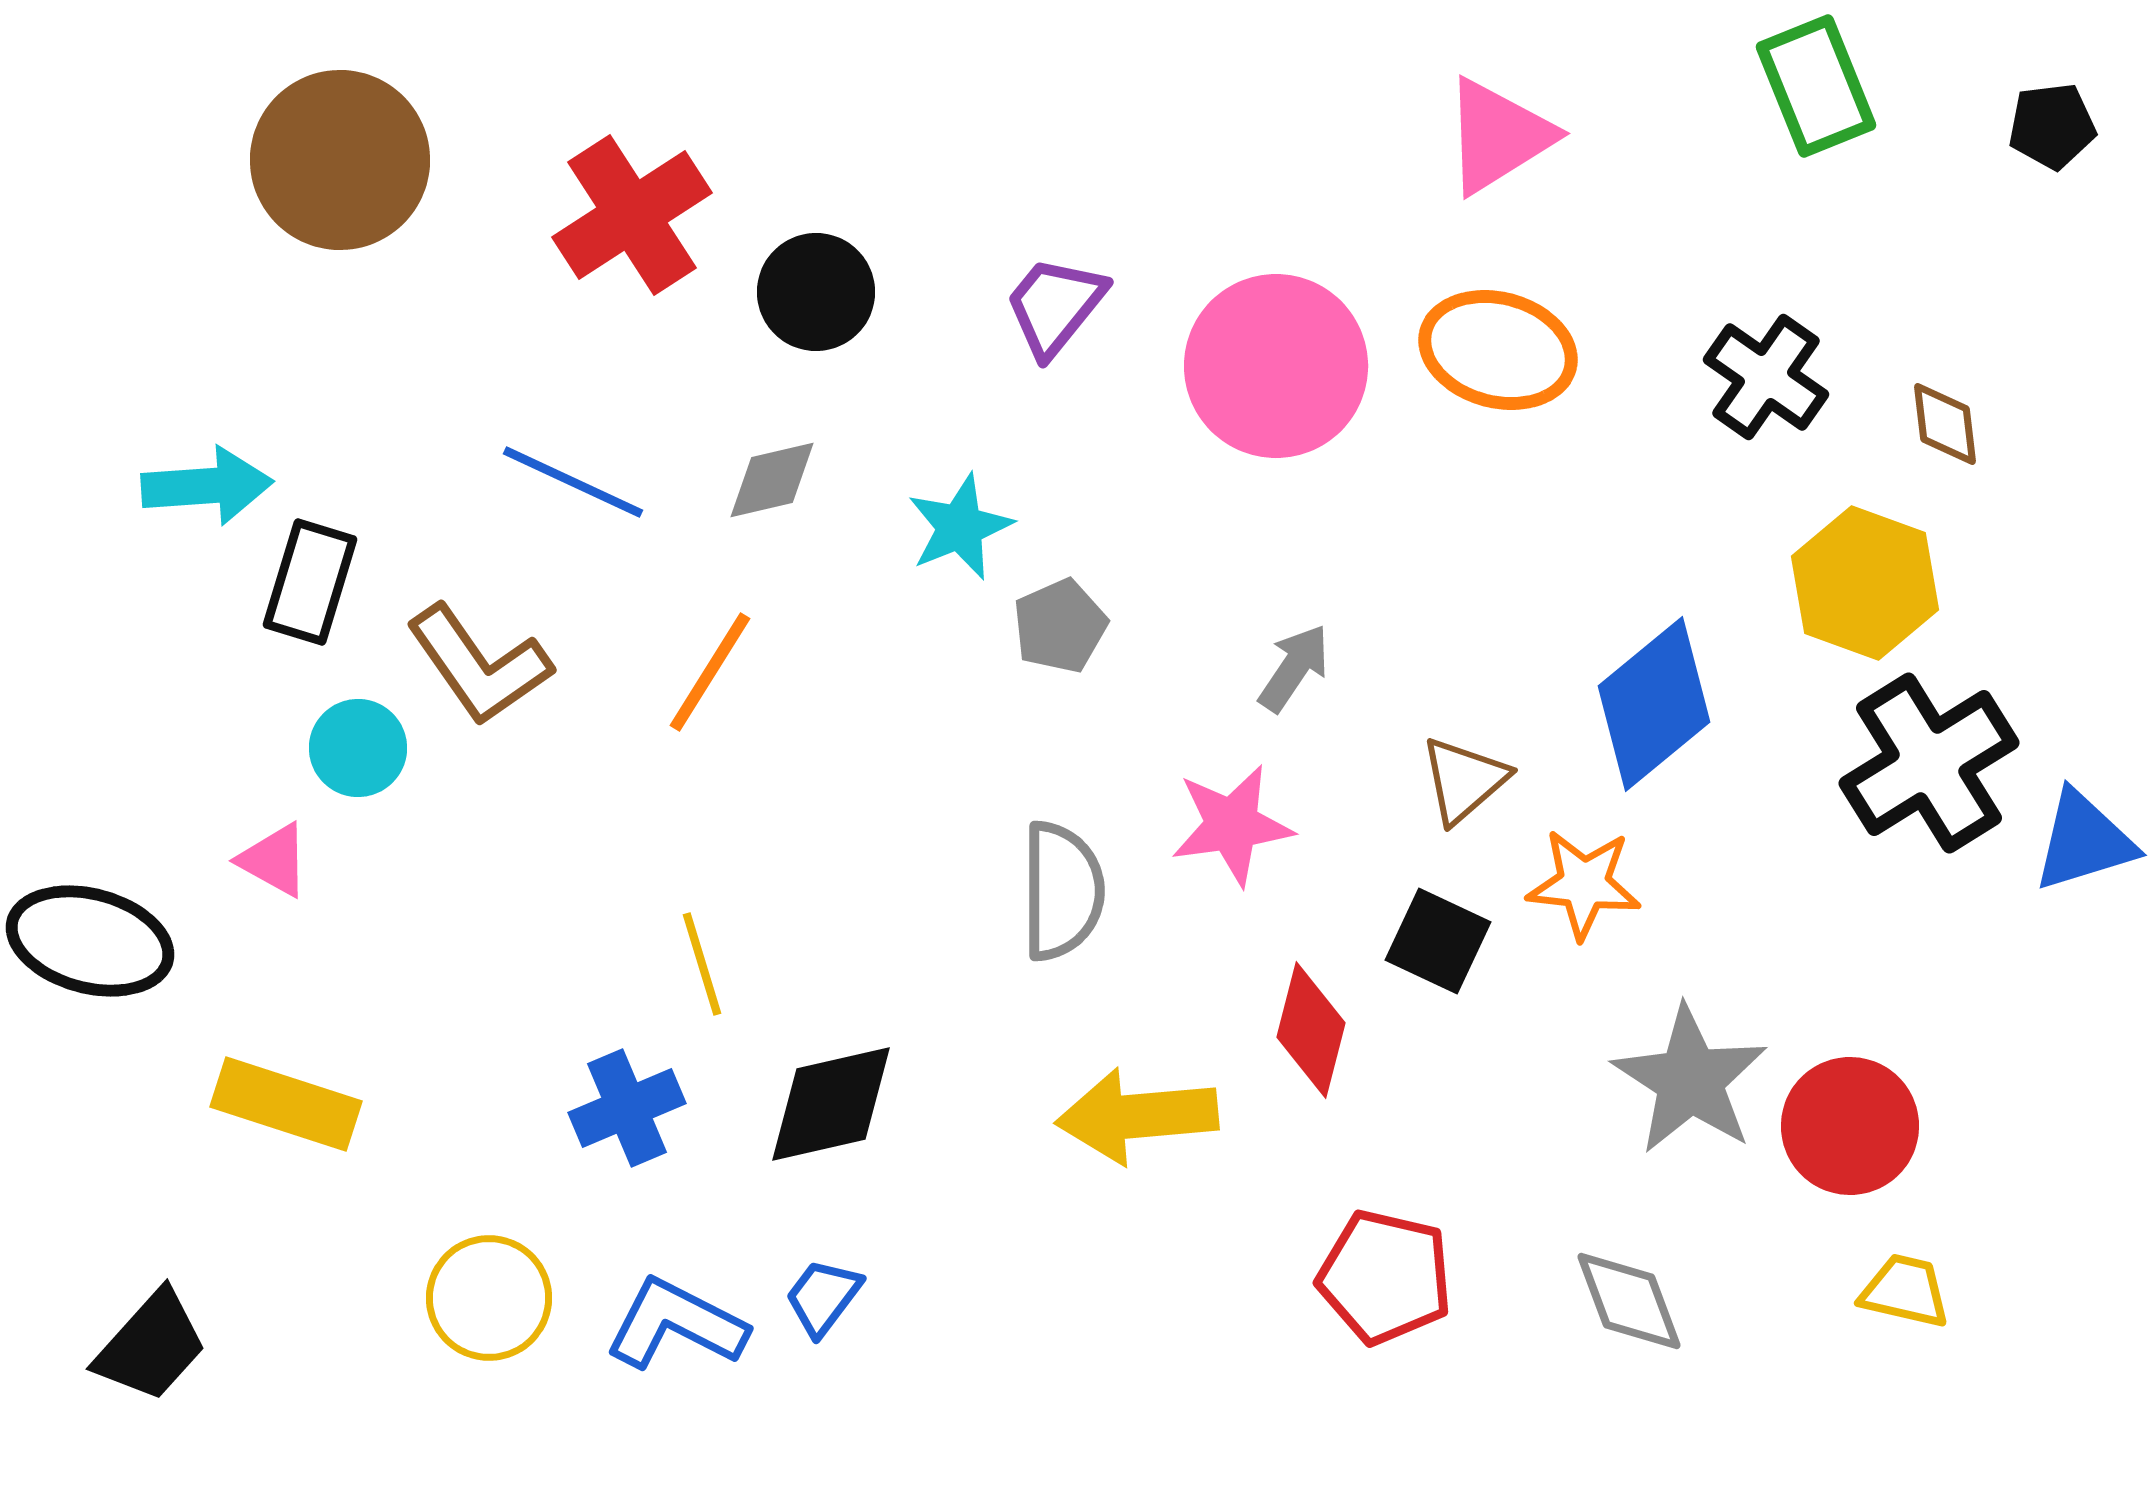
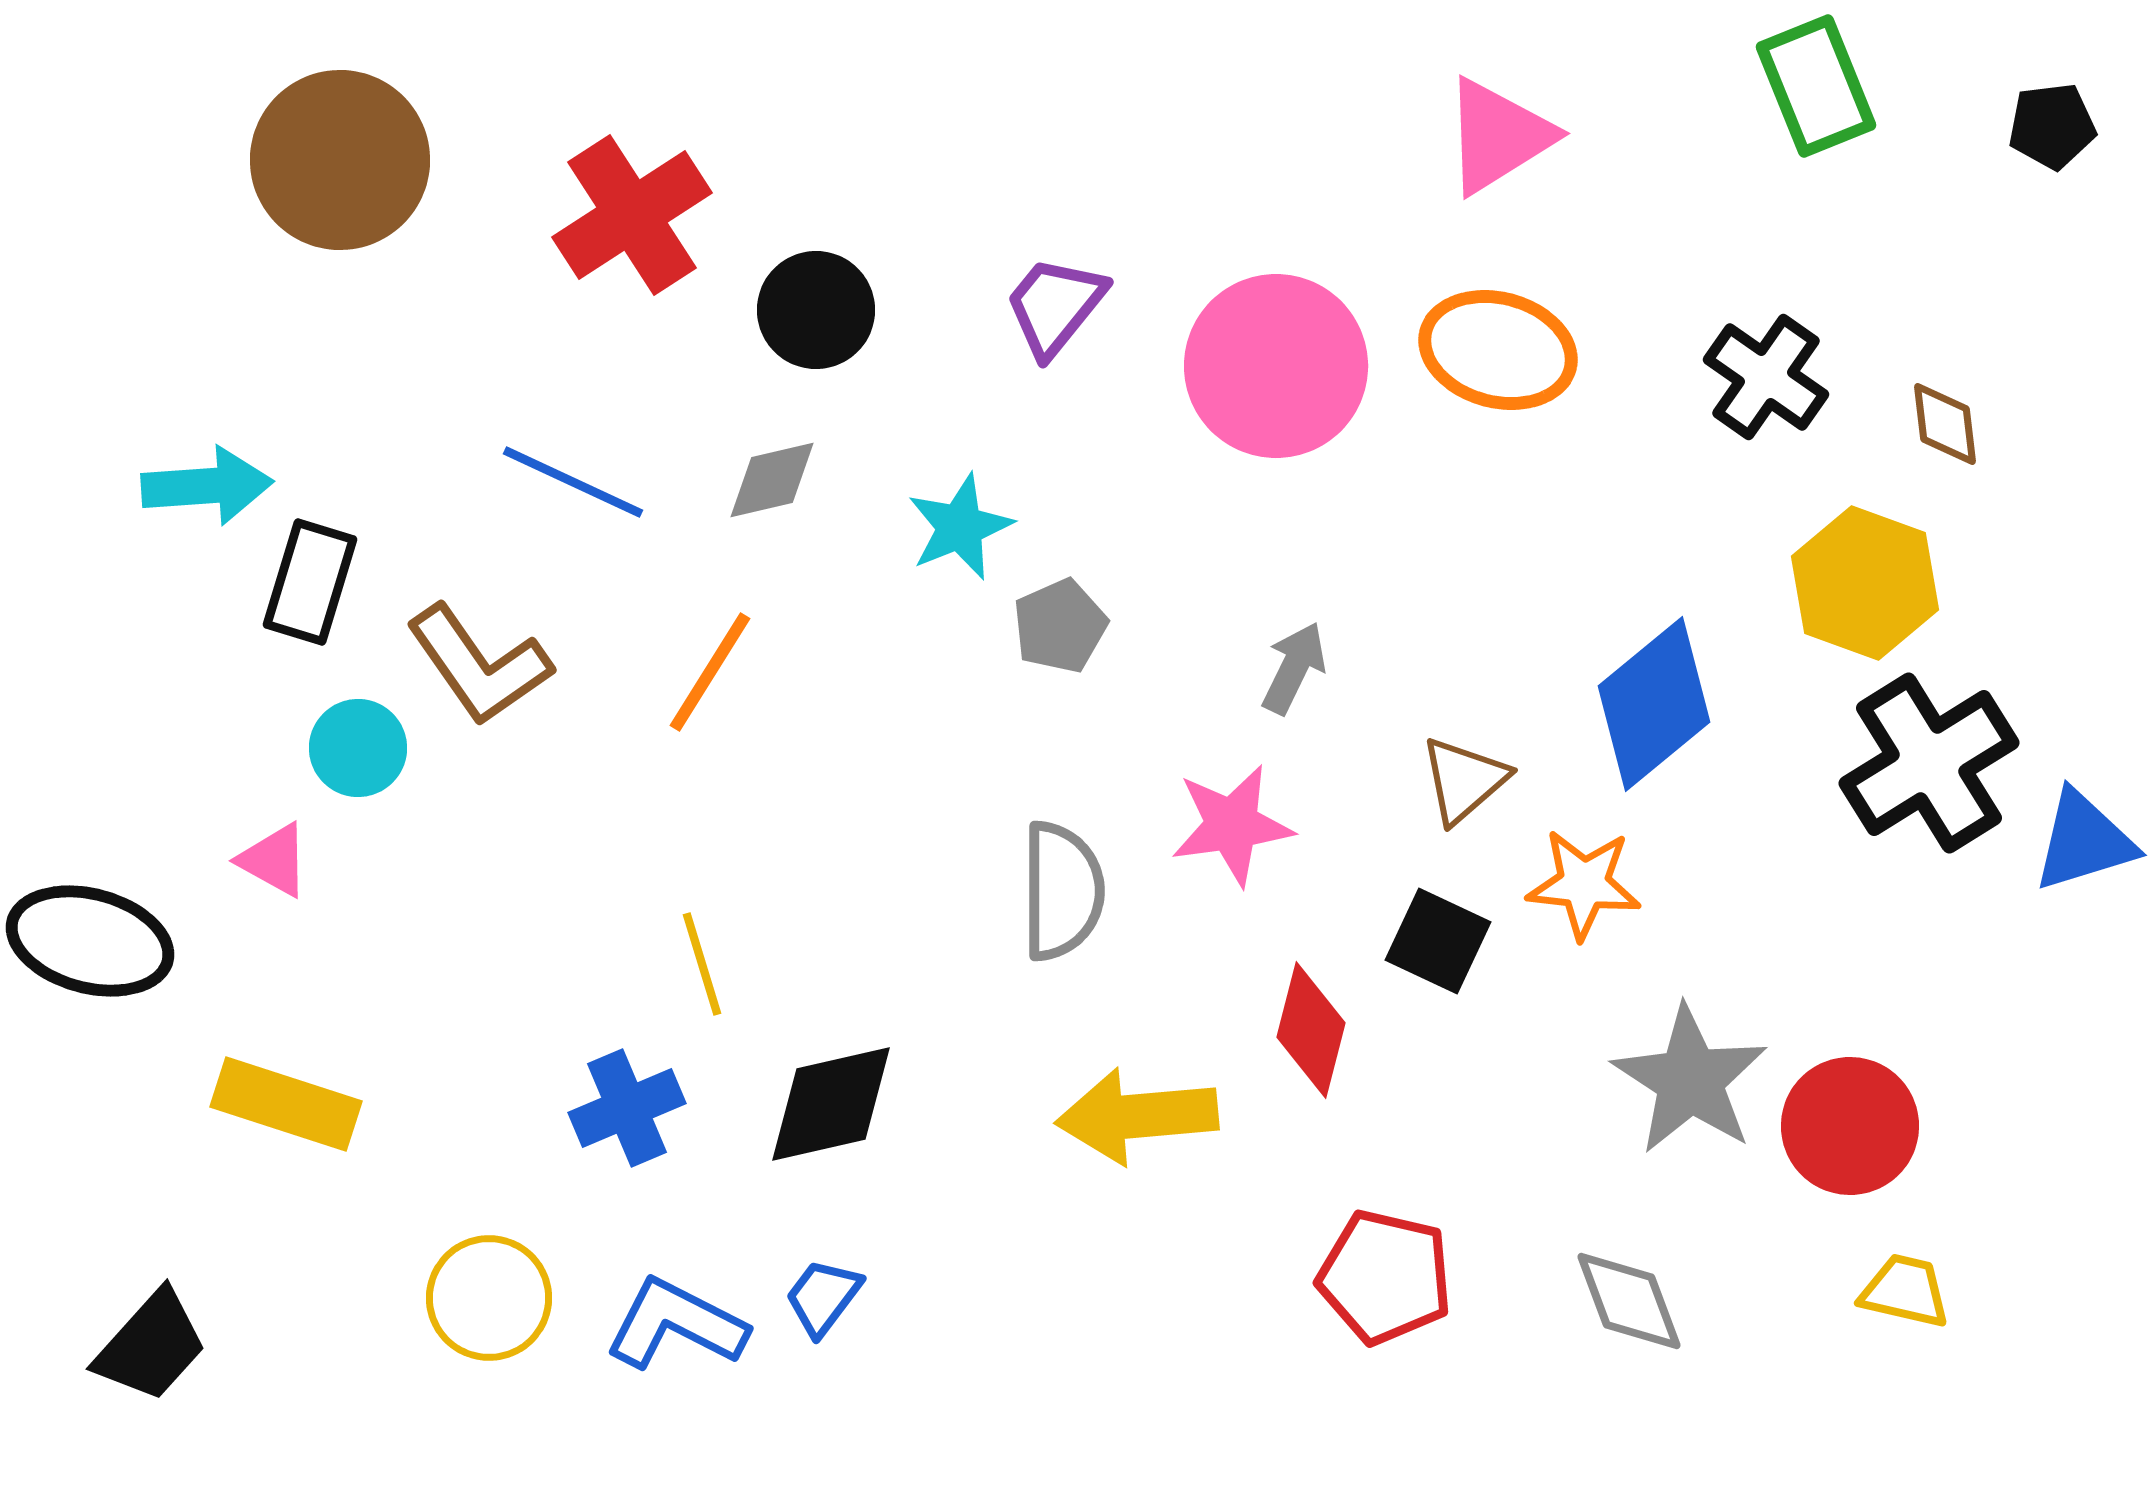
black circle at (816, 292): moved 18 px down
gray arrow at (1294, 668): rotated 8 degrees counterclockwise
